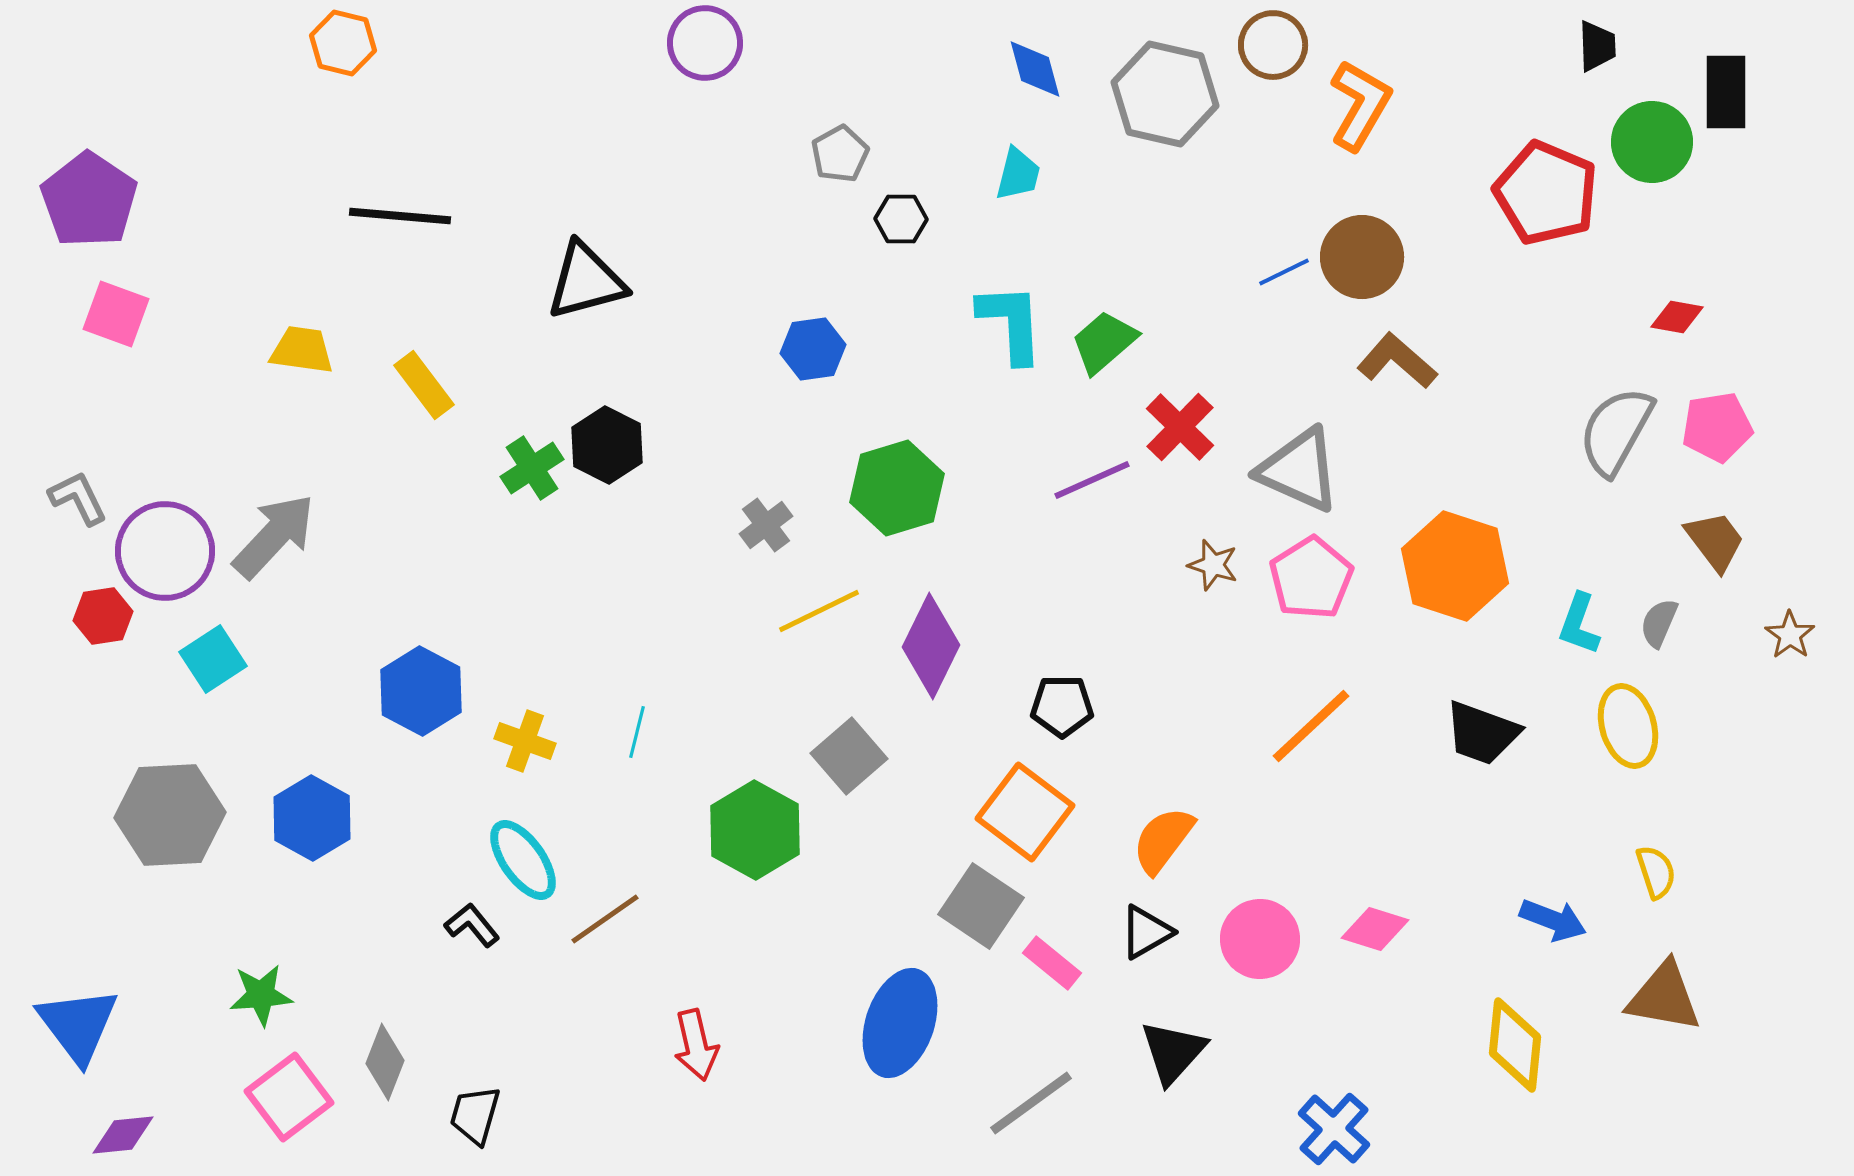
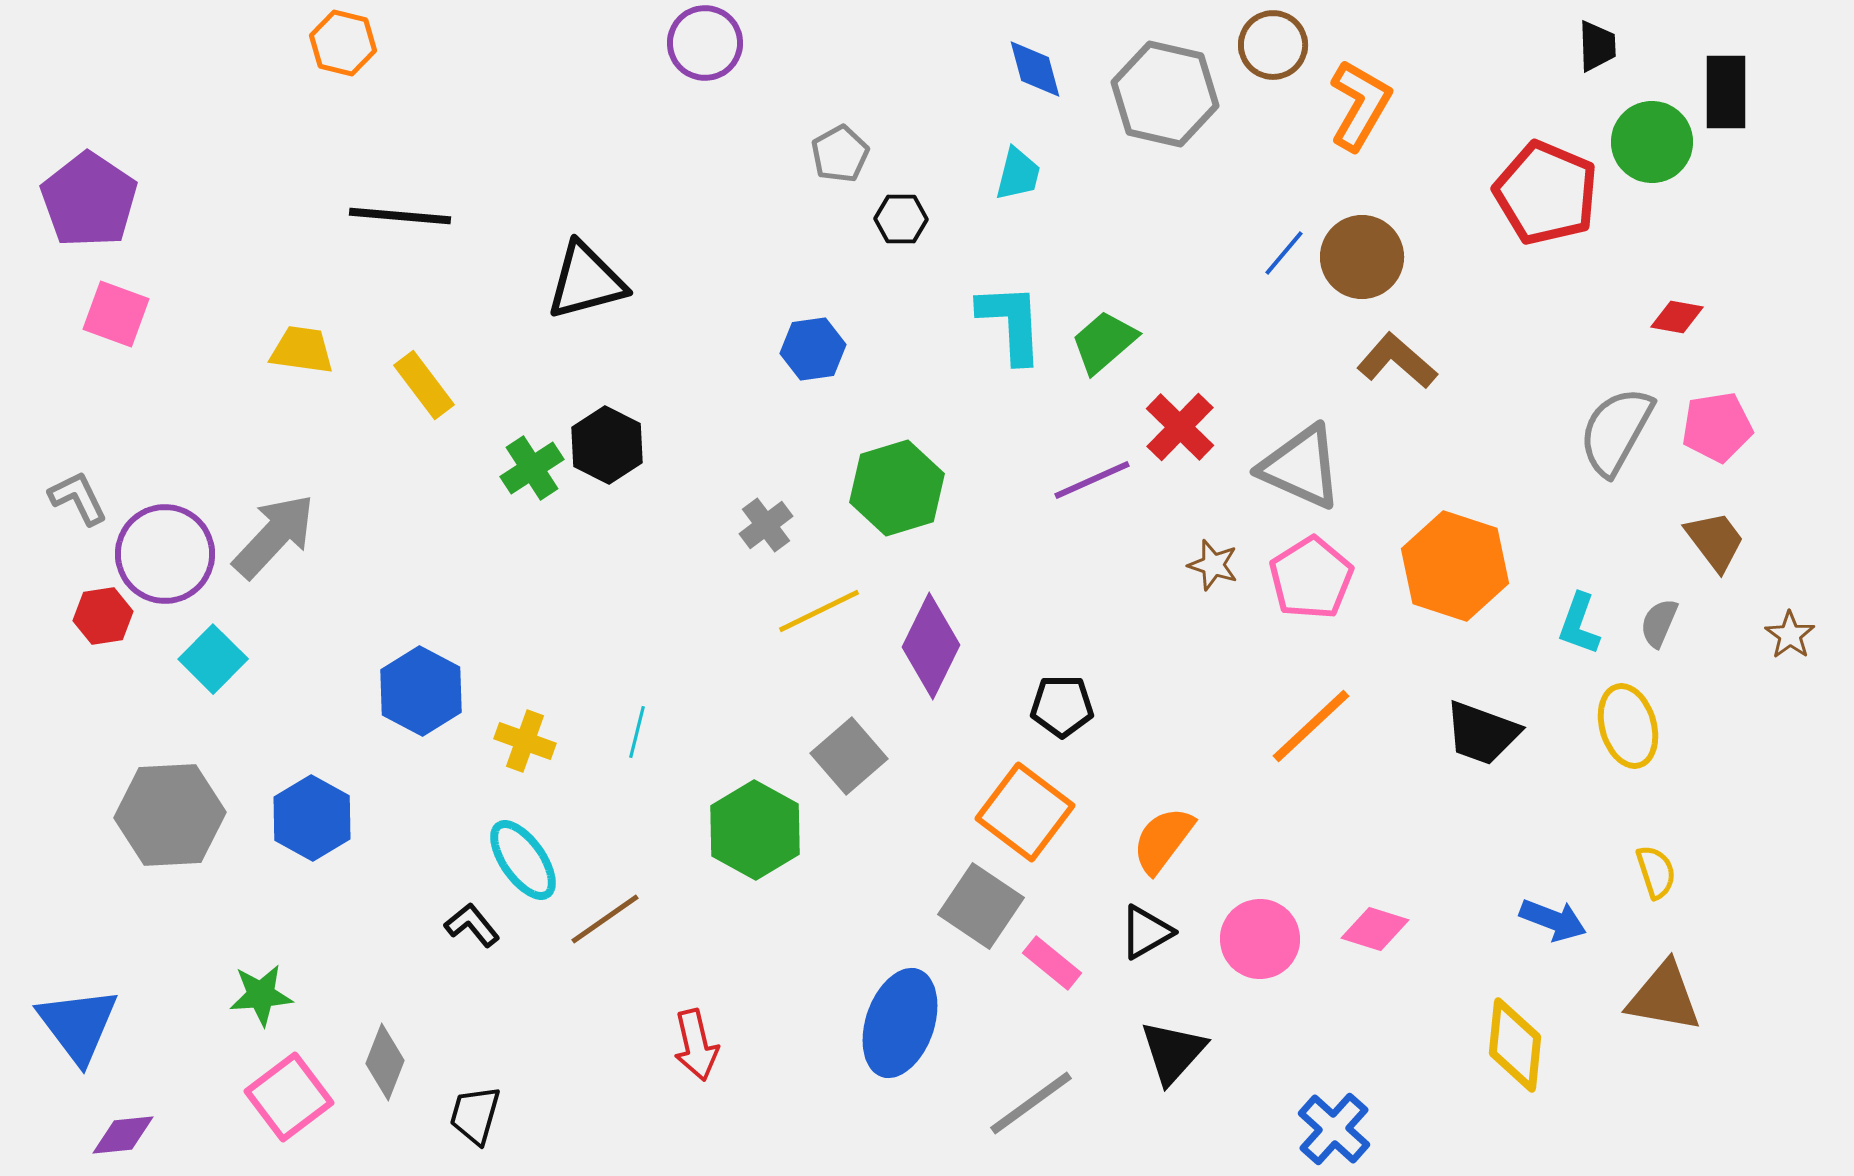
blue line at (1284, 272): moved 19 px up; rotated 24 degrees counterclockwise
gray triangle at (1299, 470): moved 2 px right, 3 px up
purple circle at (165, 551): moved 3 px down
cyan square at (213, 659): rotated 12 degrees counterclockwise
